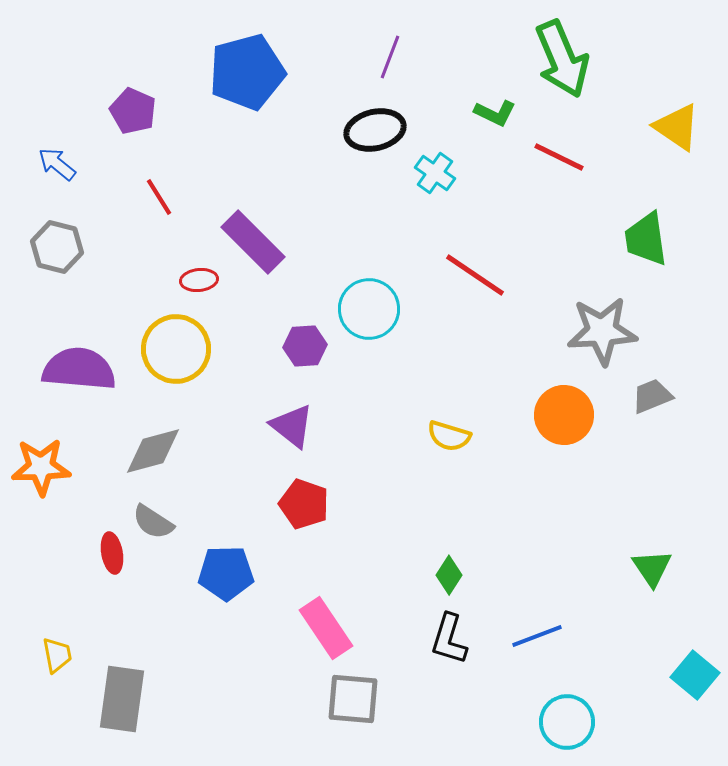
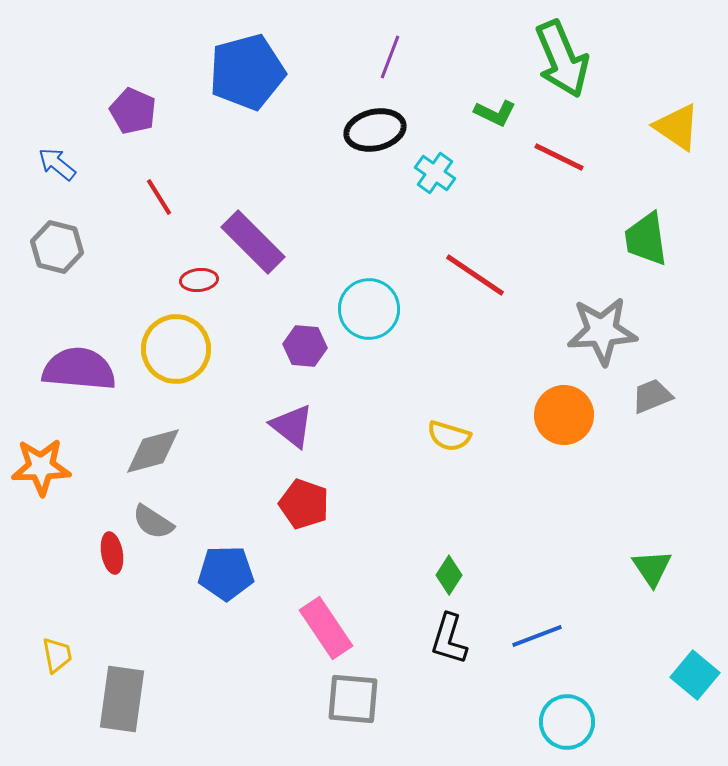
purple hexagon at (305, 346): rotated 9 degrees clockwise
